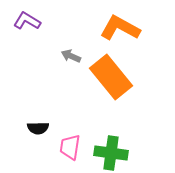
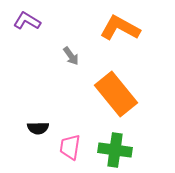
gray arrow: rotated 150 degrees counterclockwise
orange rectangle: moved 5 px right, 17 px down
green cross: moved 4 px right, 3 px up
